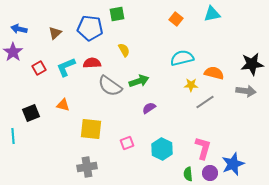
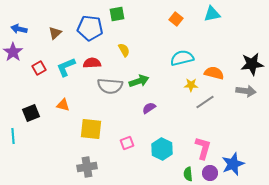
gray semicircle: rotated 30 degrees counterclockwise
